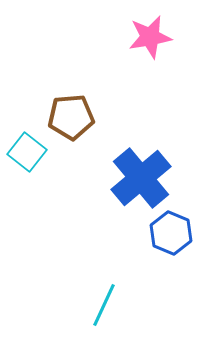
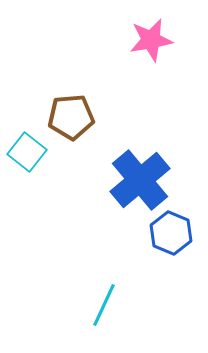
pink star: moved 1 px right, 3 px down
blue cross: moved 1 px left, 2 px down
